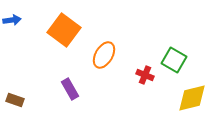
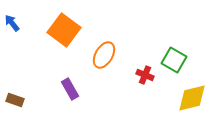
blue arrow: moved 3 px down; rotated 120 degrees counterclockwise
